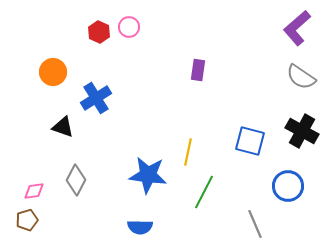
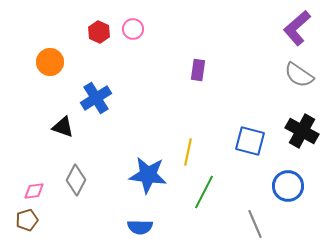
pink circle: moved 4 px right, 2 px down
orange circle: moved 3 px left, 10 px up
gray semicircle: moved 2 px left, 2 px up
